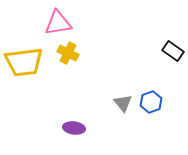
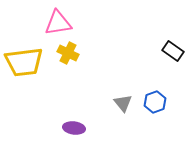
blue hexagon: moved 4 px right
